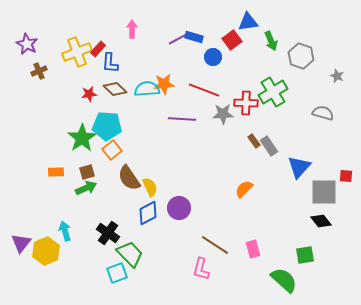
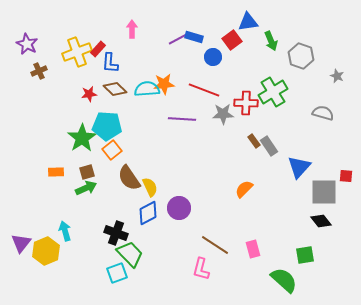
black cross at (108, 233): moved 8 px right; rotated 15 degrees counterclockwise
